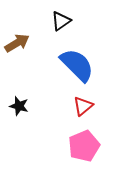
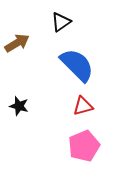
black triangle: moved 1 px down
red triangle: rotated 25 degrees clockwise
